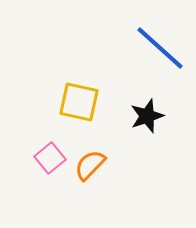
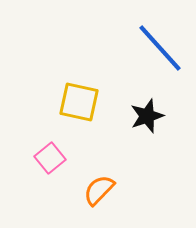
blue line: rotated 6 degrees clockwise
orange semicircle: moved 9 px right, 25 px down
